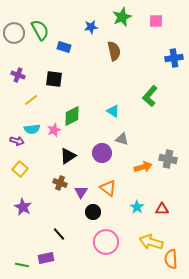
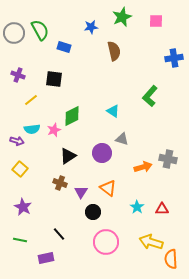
green line: moved 2 px left, 25 px up
